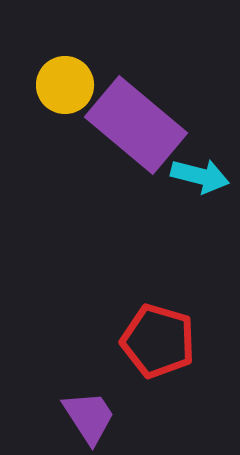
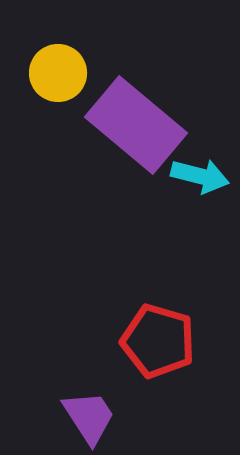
yellow circle: moved 7 px left, 12 px up
